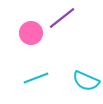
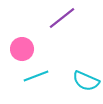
pink circle: moved 9 px left, 16 px down
cyan line: moved 2 px up
